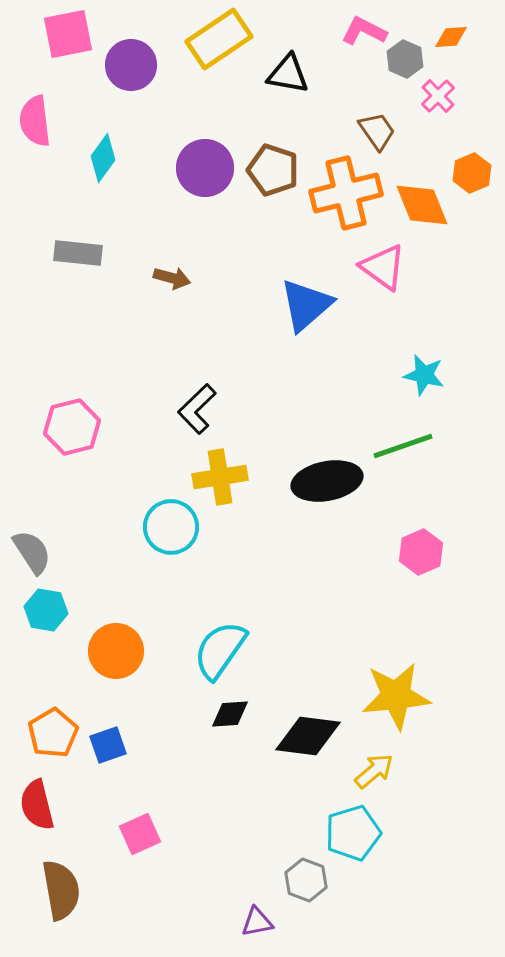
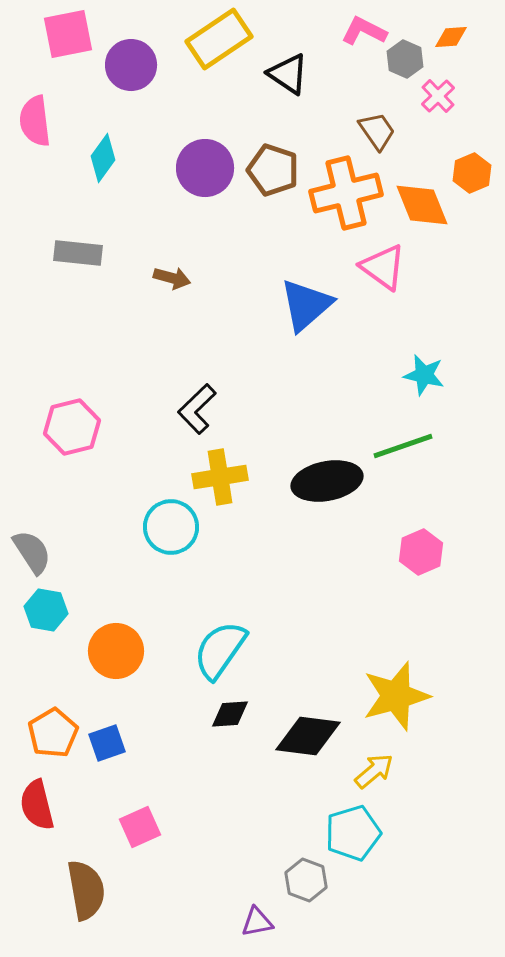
black triangle at (288, 74): rotated 24 degrees clockwise
yellow star at (396, 696): rotated 10 degrees counterclockwise
blue square at (108, 745): moved 1 px left, 2 px up
pink square at (140, 834): moved 7 px up
brown semicircle at (61, 890): moved 25 px right
